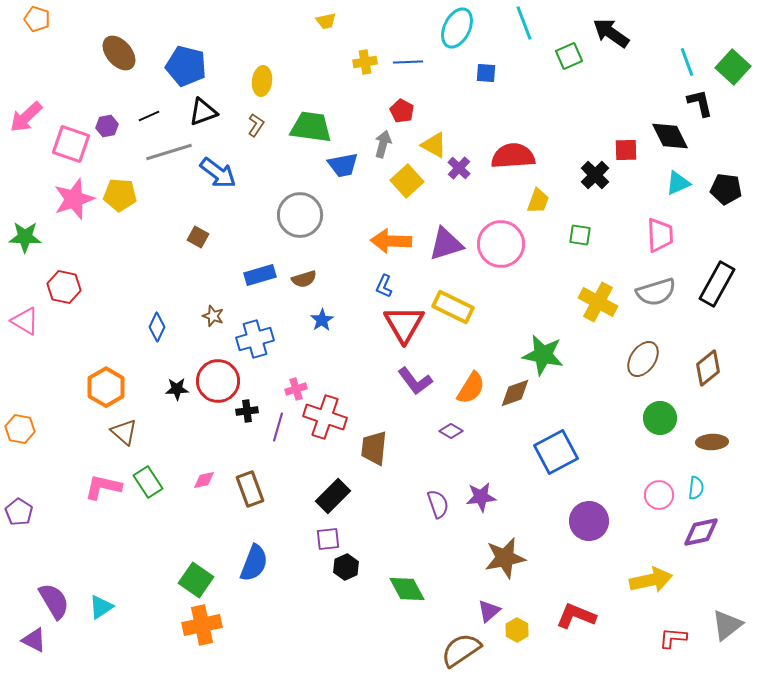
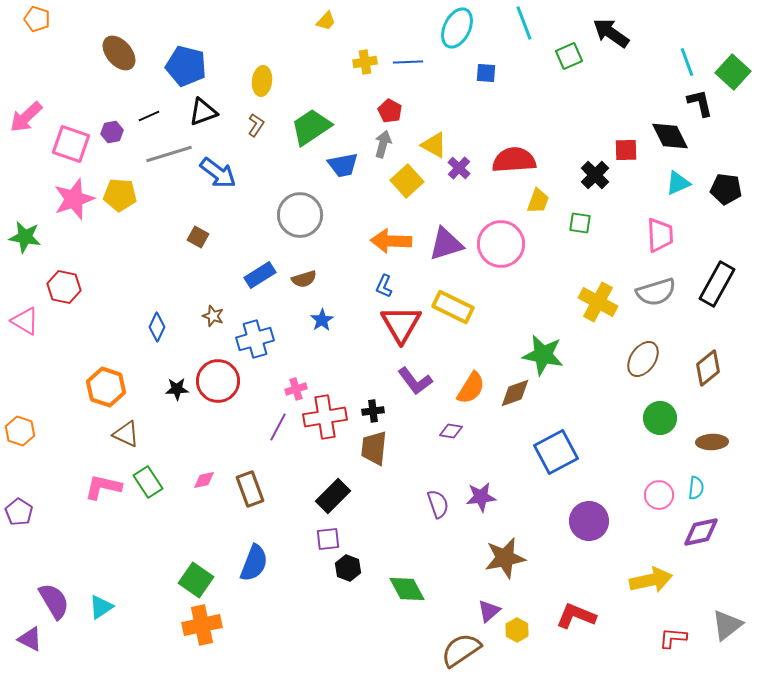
yellow trapezoid at (326, 21): rotated 35 degrees counterclockwise
green square at (733, 67): moved 5 px down
red pentagon at (402, 111): moved 12 px left
purple hexagon at (107, 126): moved 5 px right, 6 px down
green trapezoid at (311, 127): rotated 42 degrees counterclockwise
gray line at (169, 152): moved 2 px down
red semicircle at (513, 156): moved 1 px right, 4 px down
green square at (580, 235): moved 12 px up
green star at (25, 237): rotated 8 degrees clockwise
blue rectangle at (260, 275): rotated 16 degrees counterclockwise
red triangle at (404, 324): moved 3 px left
orange hexagon at (106, 387): rotated 12 degrees counterclockwise
black cross at (247, 411): moved 126 px right
red cross at (325, 417): rotated 27 degrees counterclockwise
purple line at (278, 427): rotated 12 degrees clockwise
orange hexagon at (20, 429): moved 2 px down; rotated 8 degrees clockwise
purple diamond at (451, 431): rotated 20 degrees counterclockwise
brown triangle at (124, 432): moved 2 px right, 2 px down; rotated 16 degrees counterclockwise
black hexagon at (346, 567): moved 2 px right, 1 px down; rotated 15 degrees counterclockwise
purple triangle at (34, 640): moved 4 px left, 1 px up
